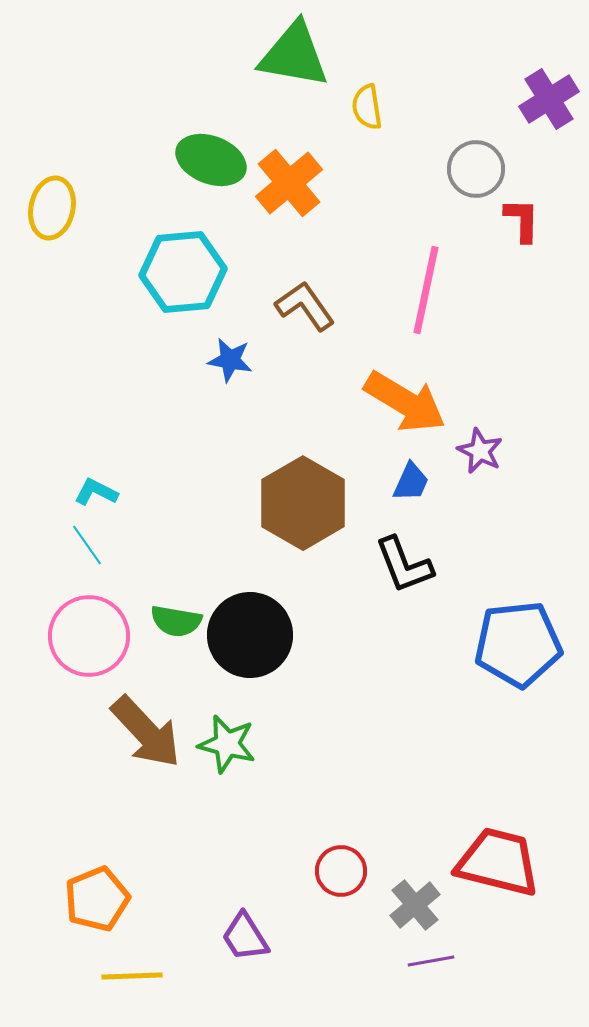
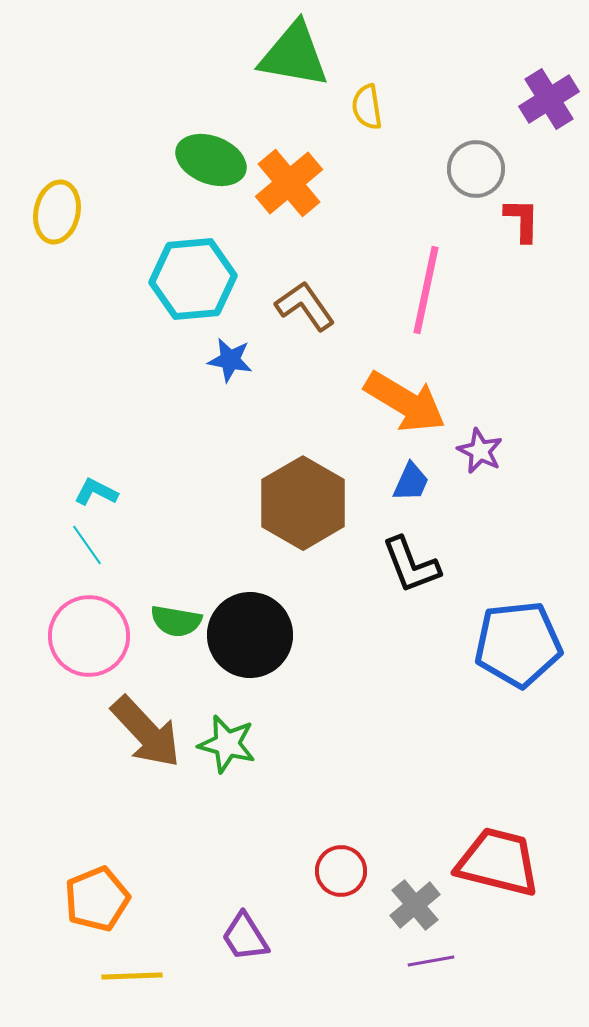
yellow ellipse: moved 5 px right, 4 px down
cyan hexagon: moved 10 px right, 7 px down
black L-shape: moved 7 px right
